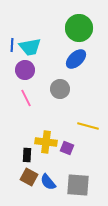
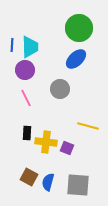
cyan trapezoid: rotated 80 degrees counterclockwise
black rectangle: moved 22 px up
blue semicircle: rotated 54 degrees clockwise
